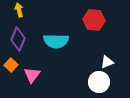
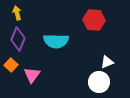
yellow arrow: moved 2 px left, 3 px down
